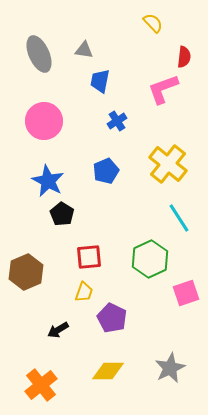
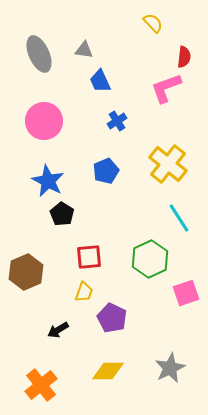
blue trapezoid: rotated 35 degrees counterclockwise
pink L-shape: moved 3 px right, 1 px up
